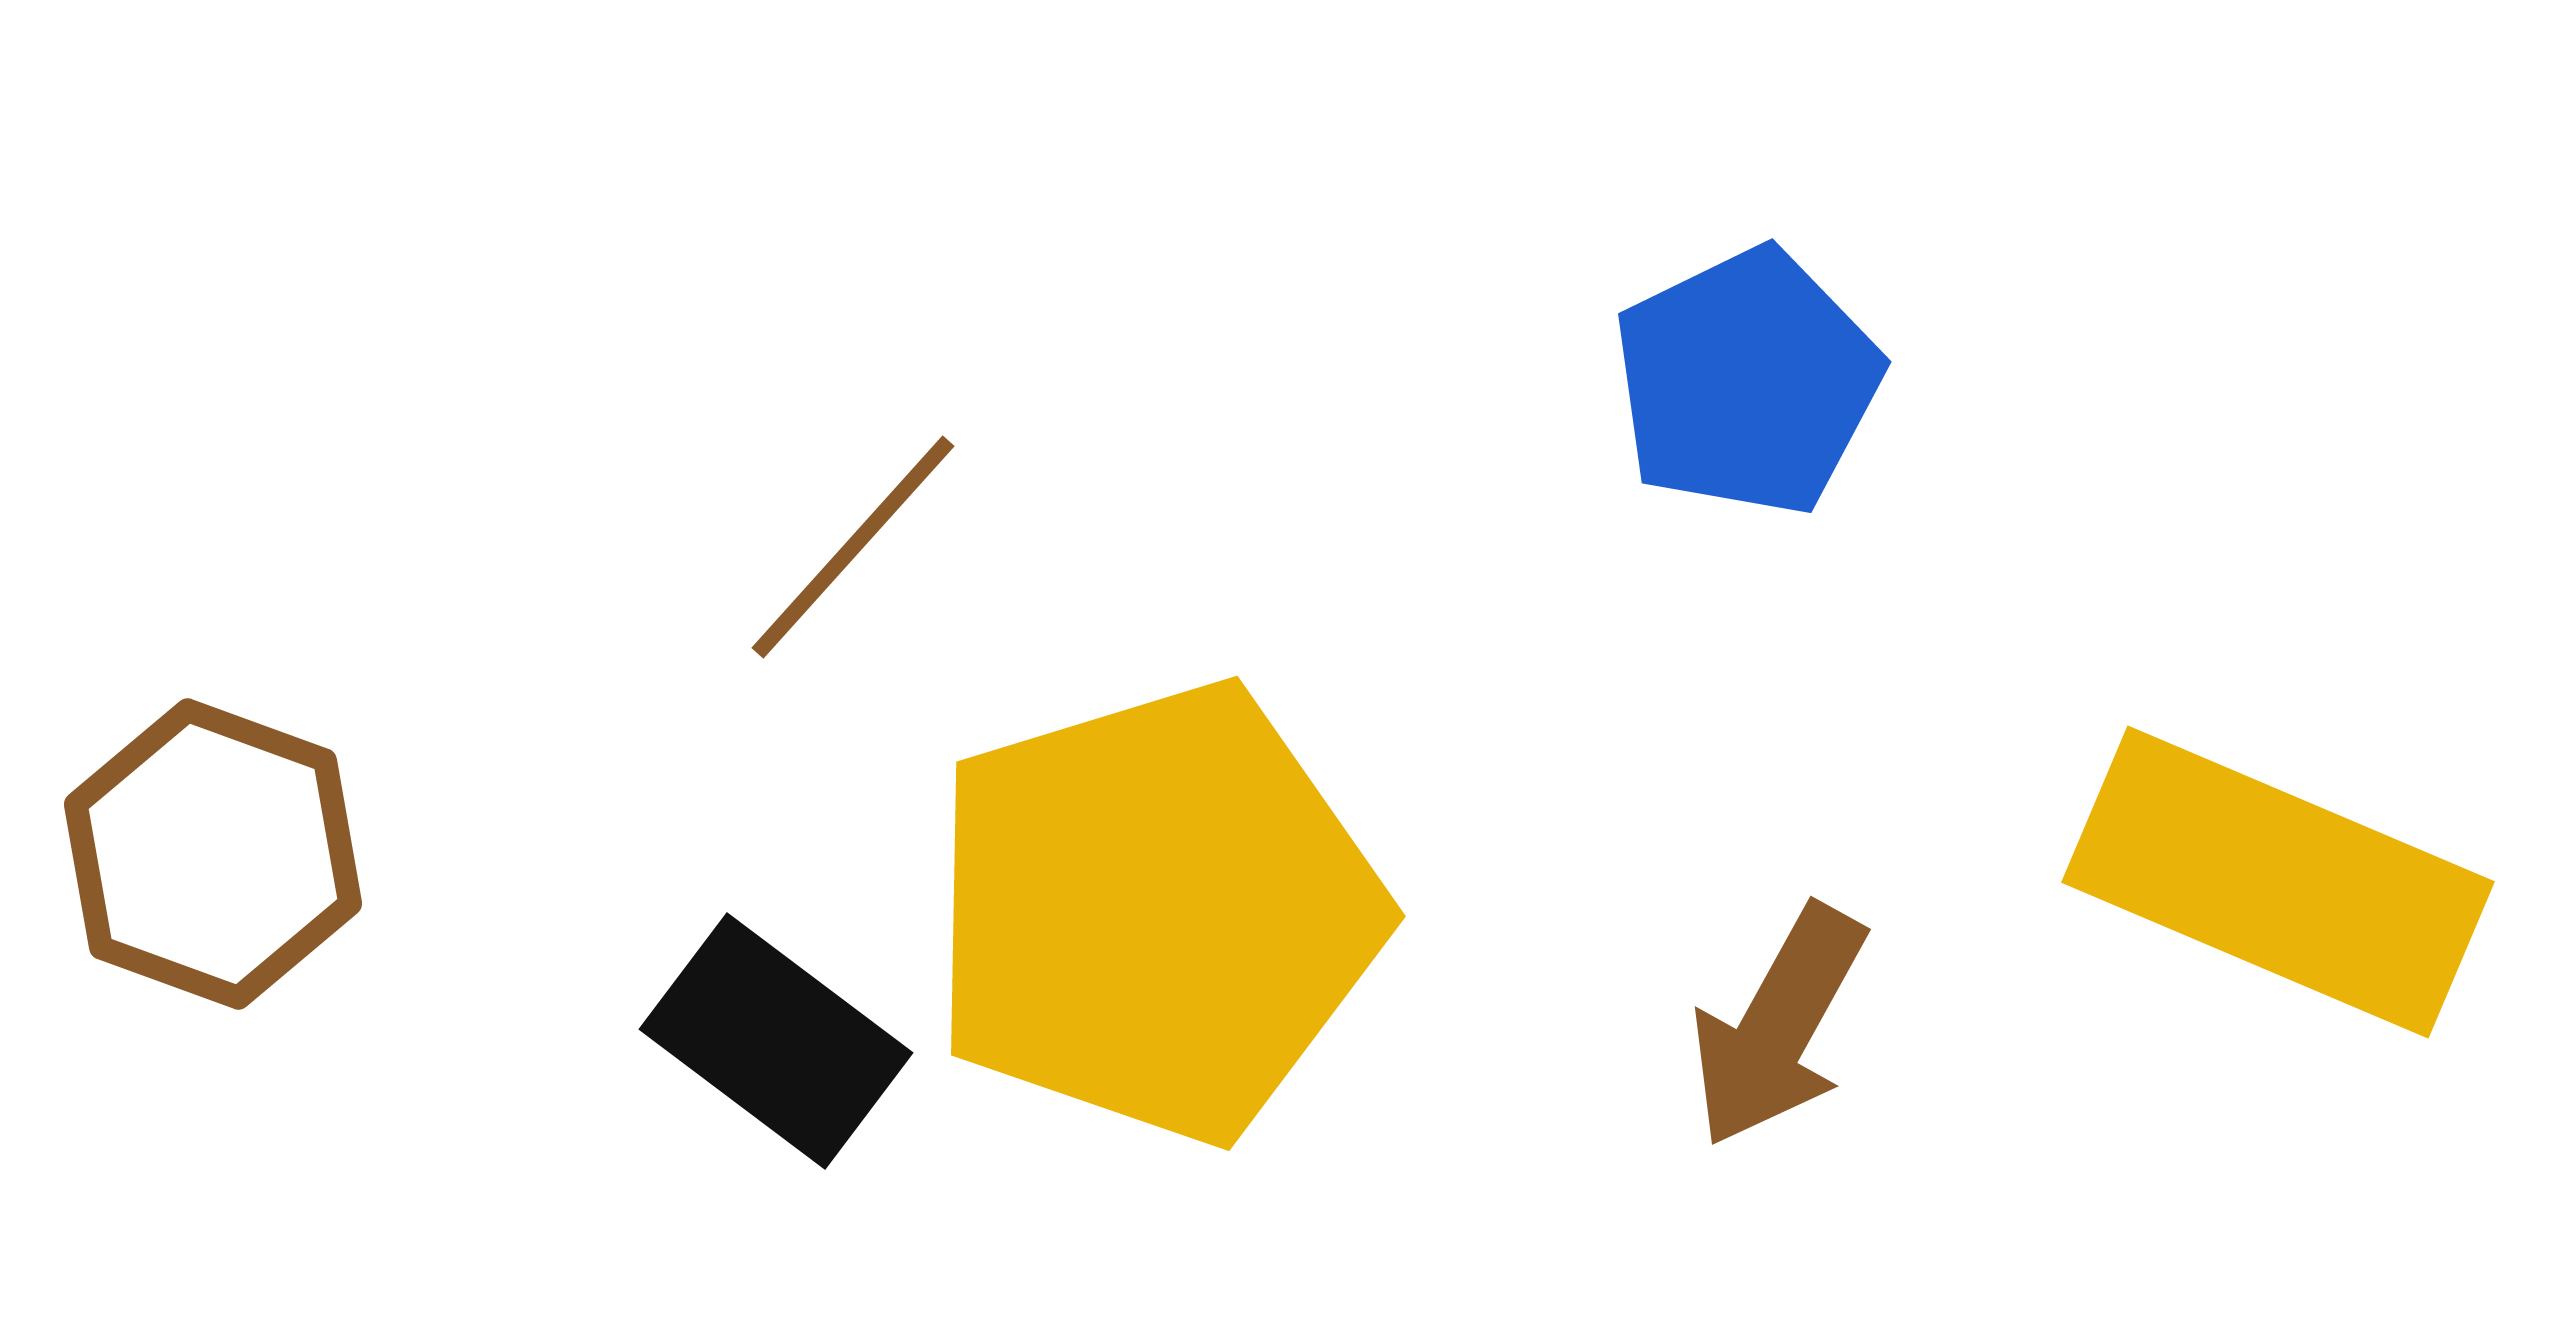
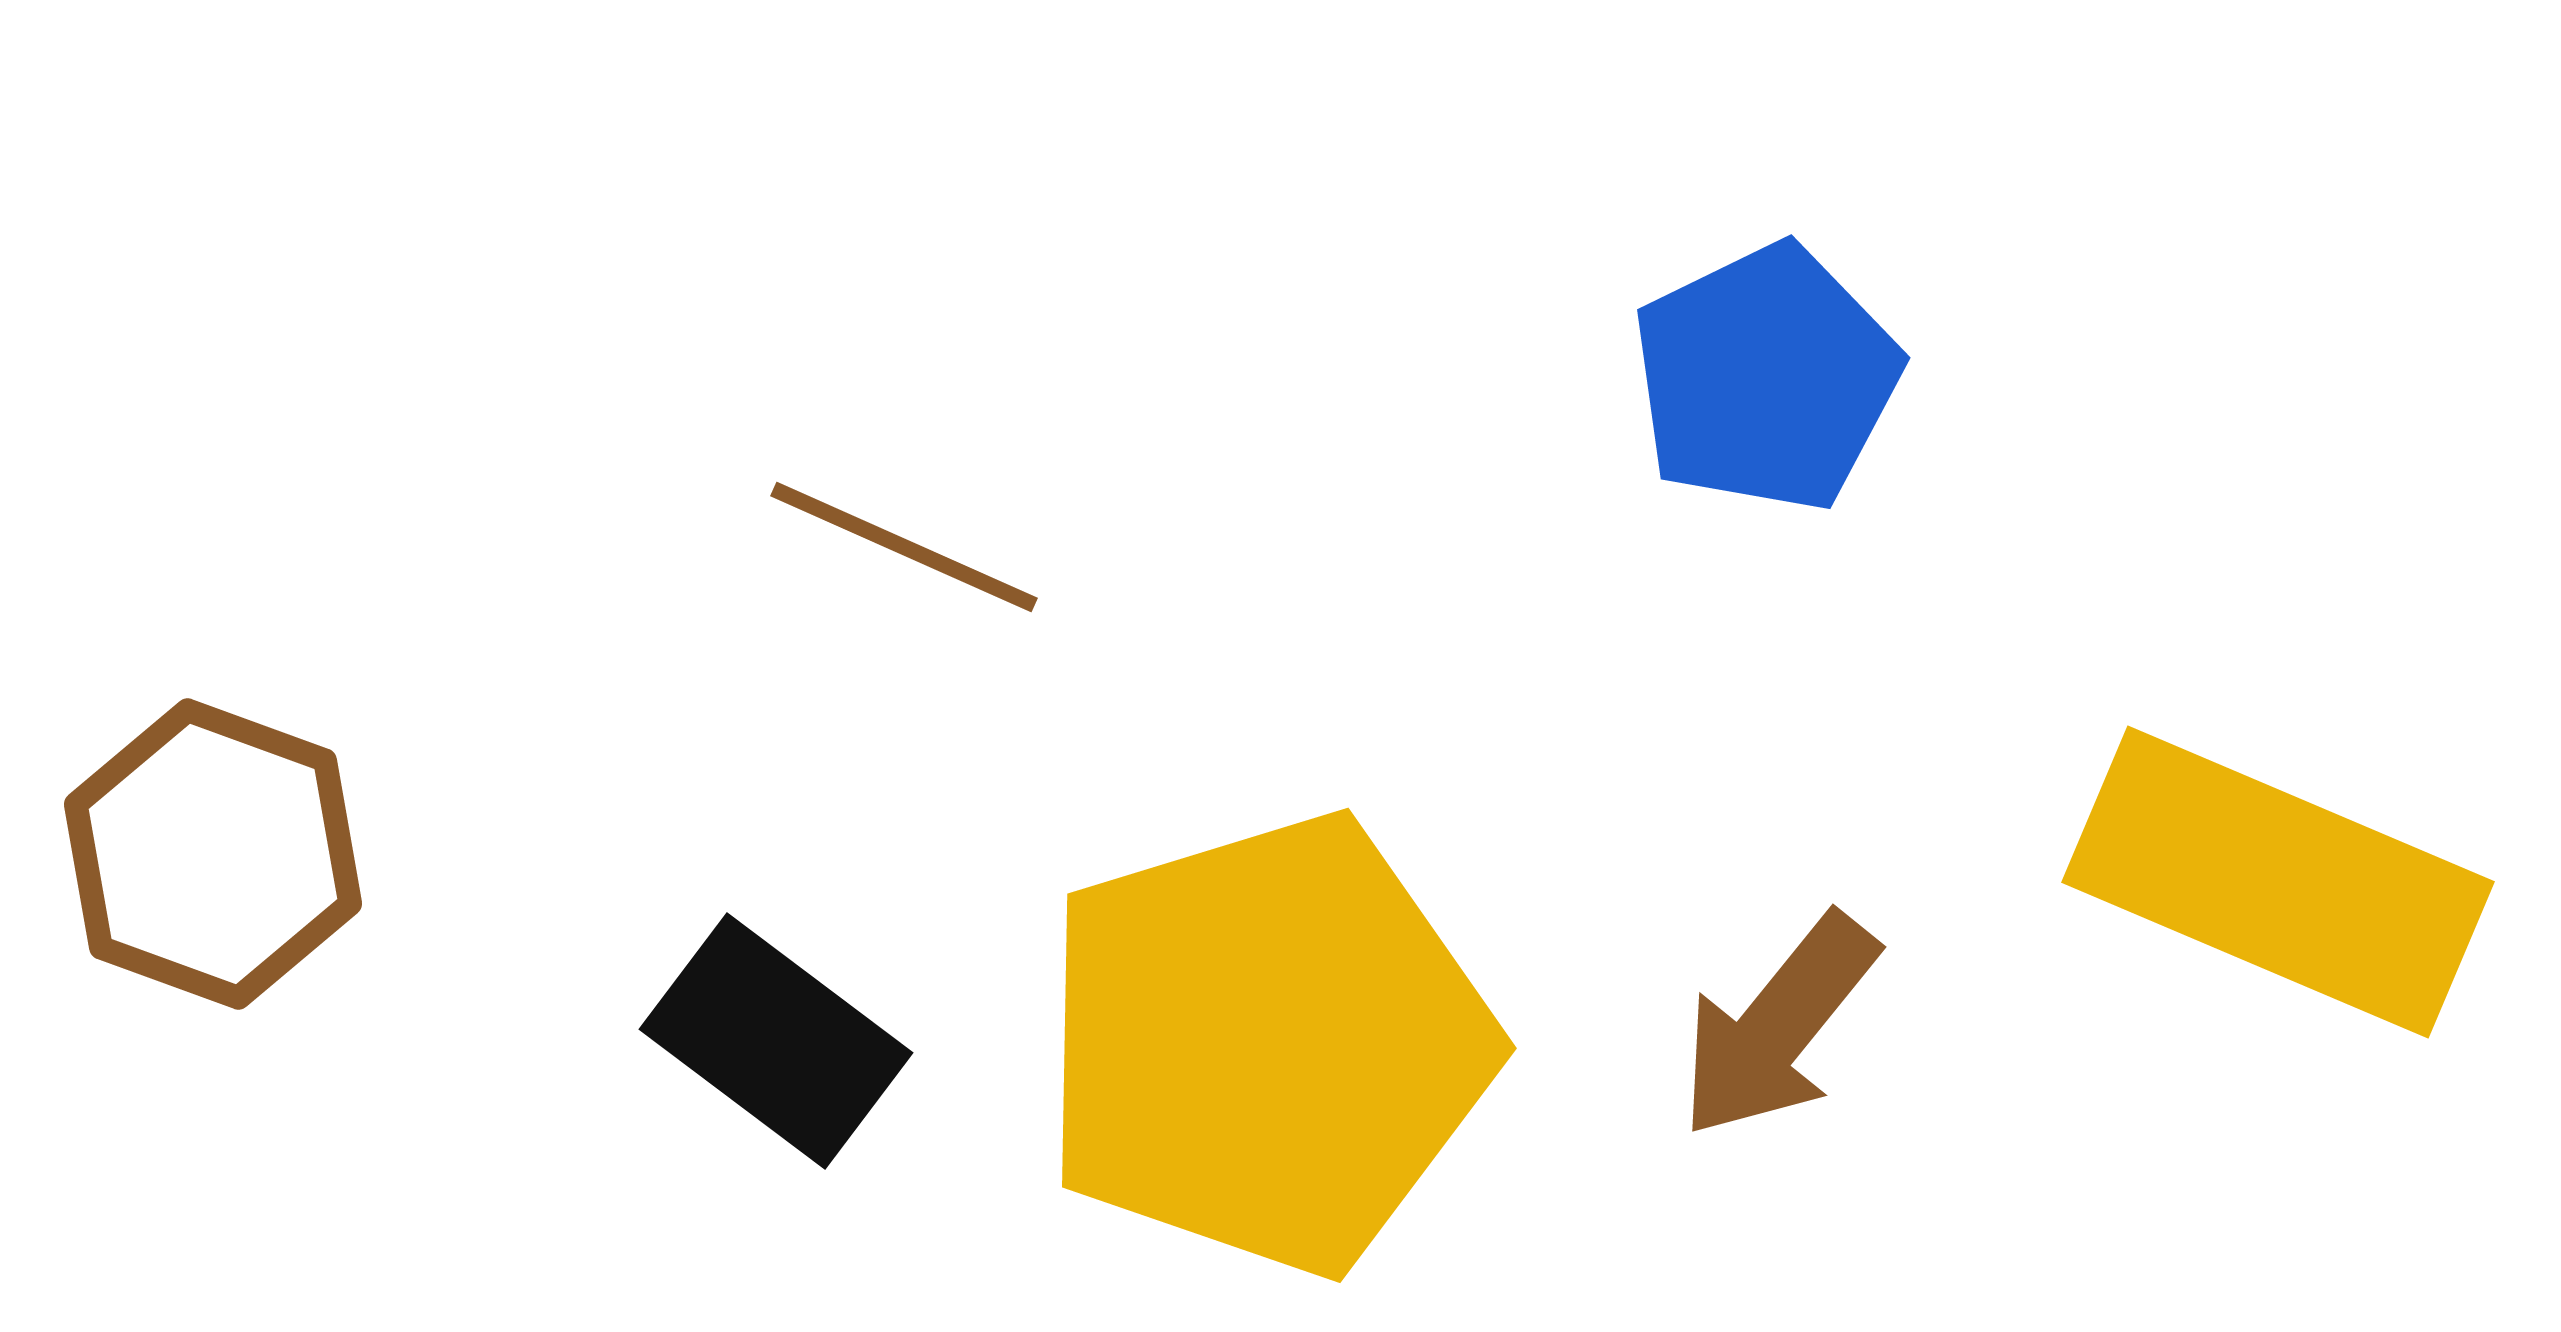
blue pentagon: moved 19 px right, 4 px up
brown line: moved 51 px right; rotated 72 degrees clockwise
yellow pentagon: moved 111 px right, 132 px down
brown arrow: rotated 10 degrees clockwise
